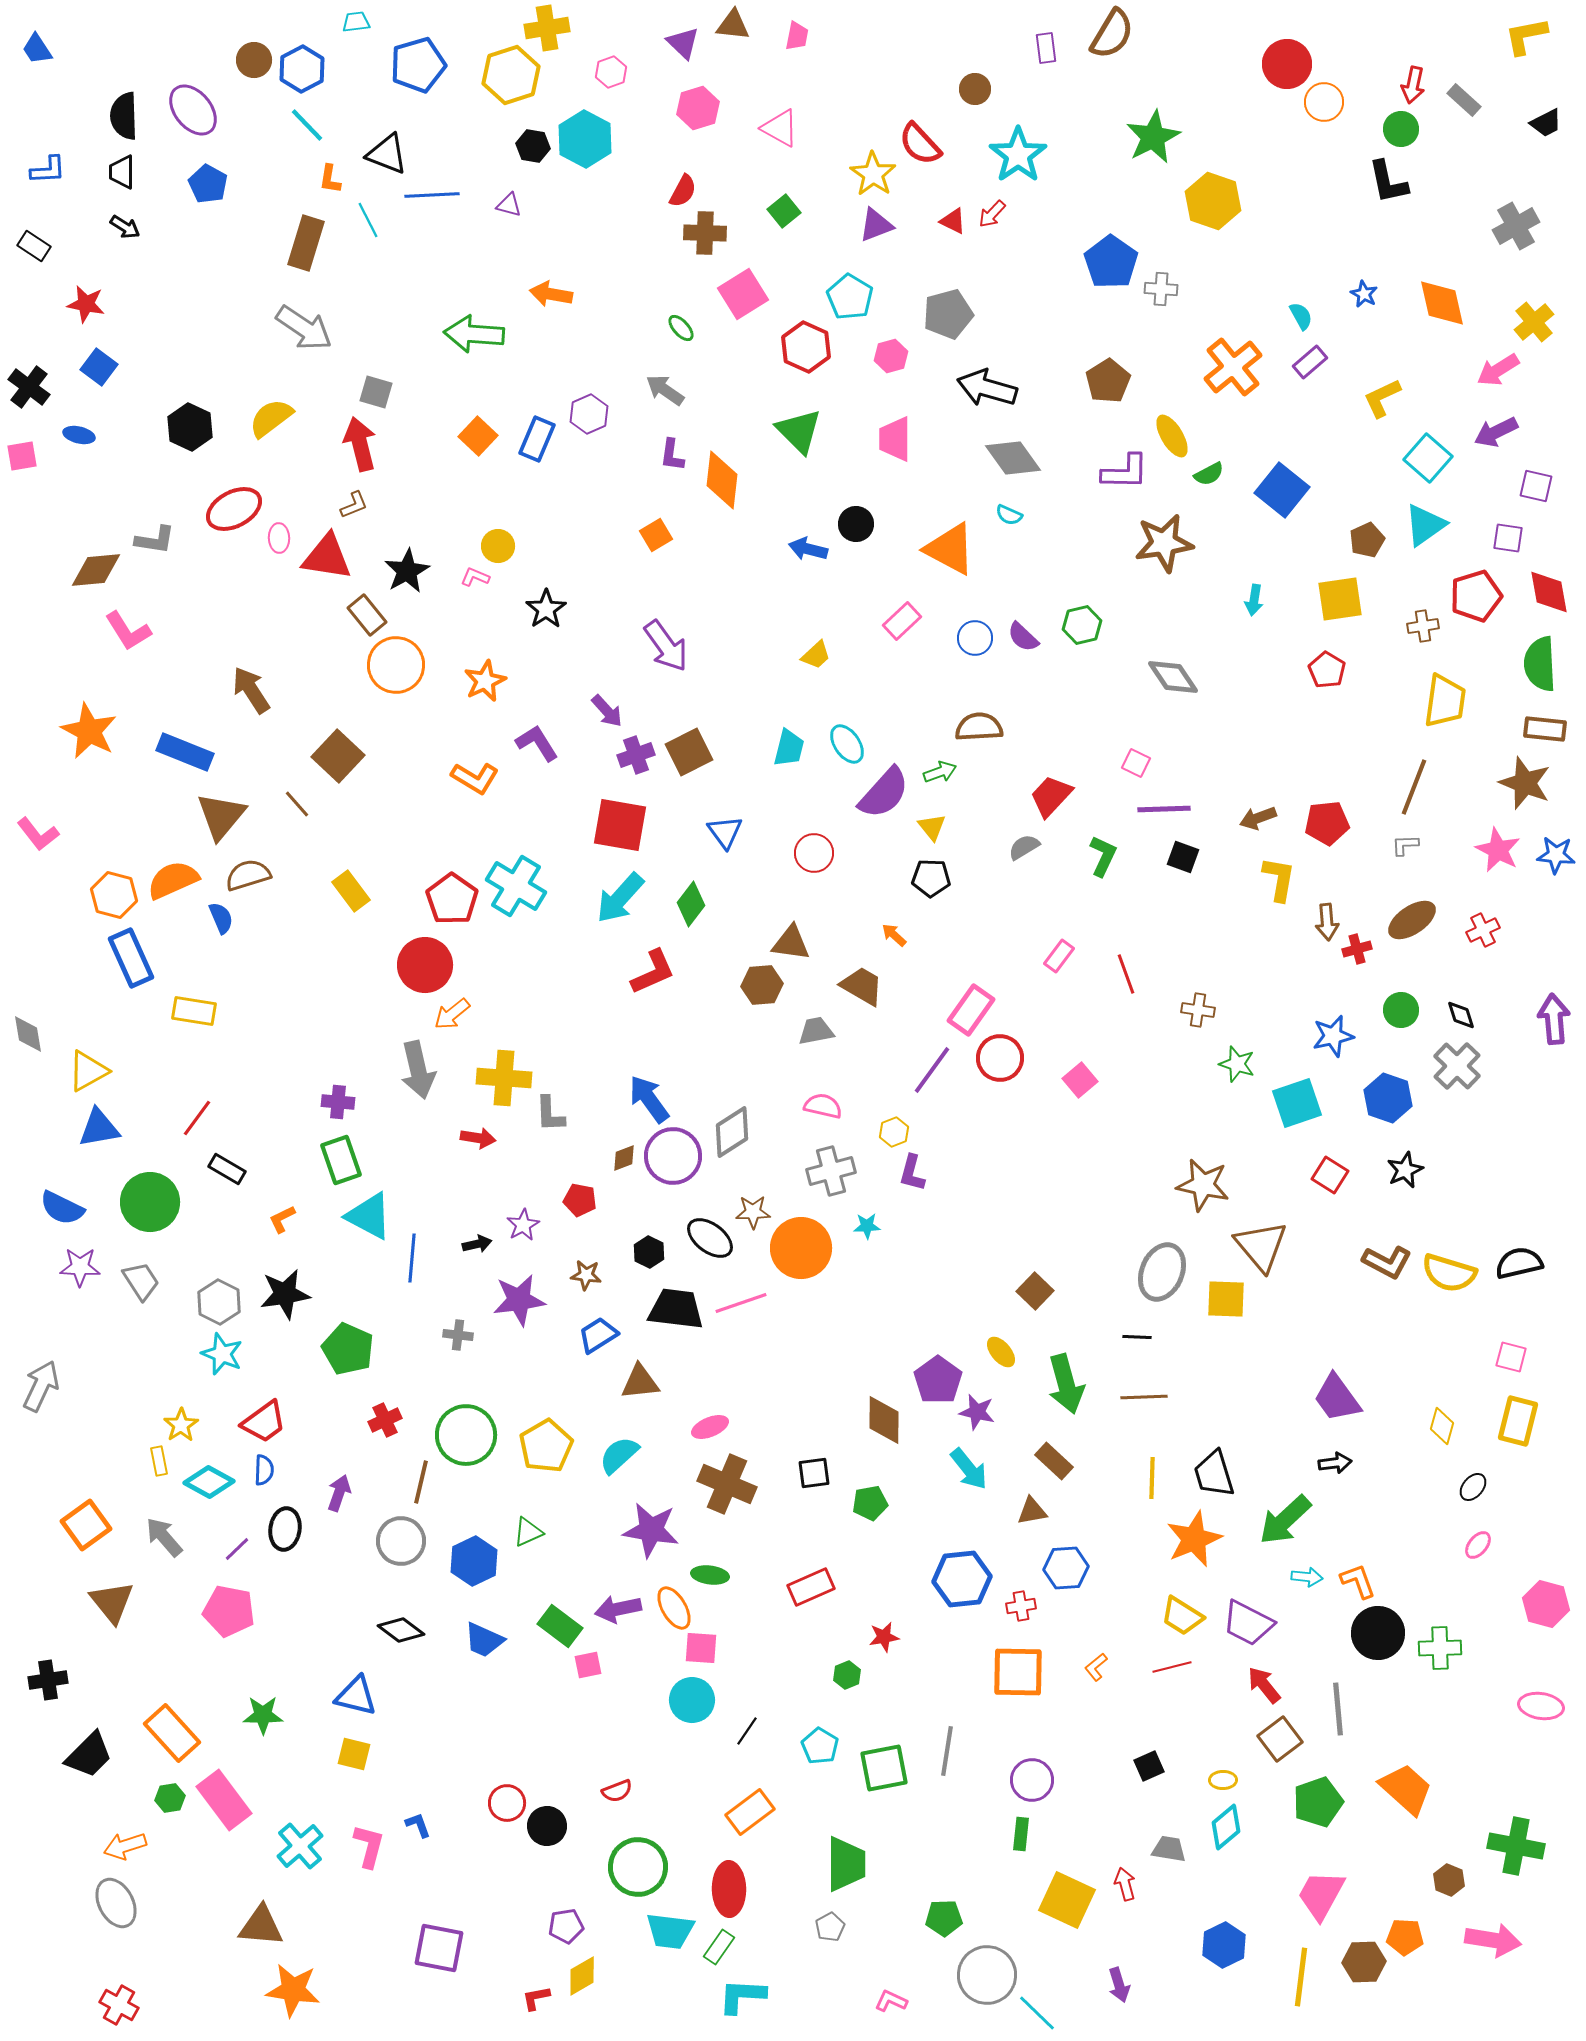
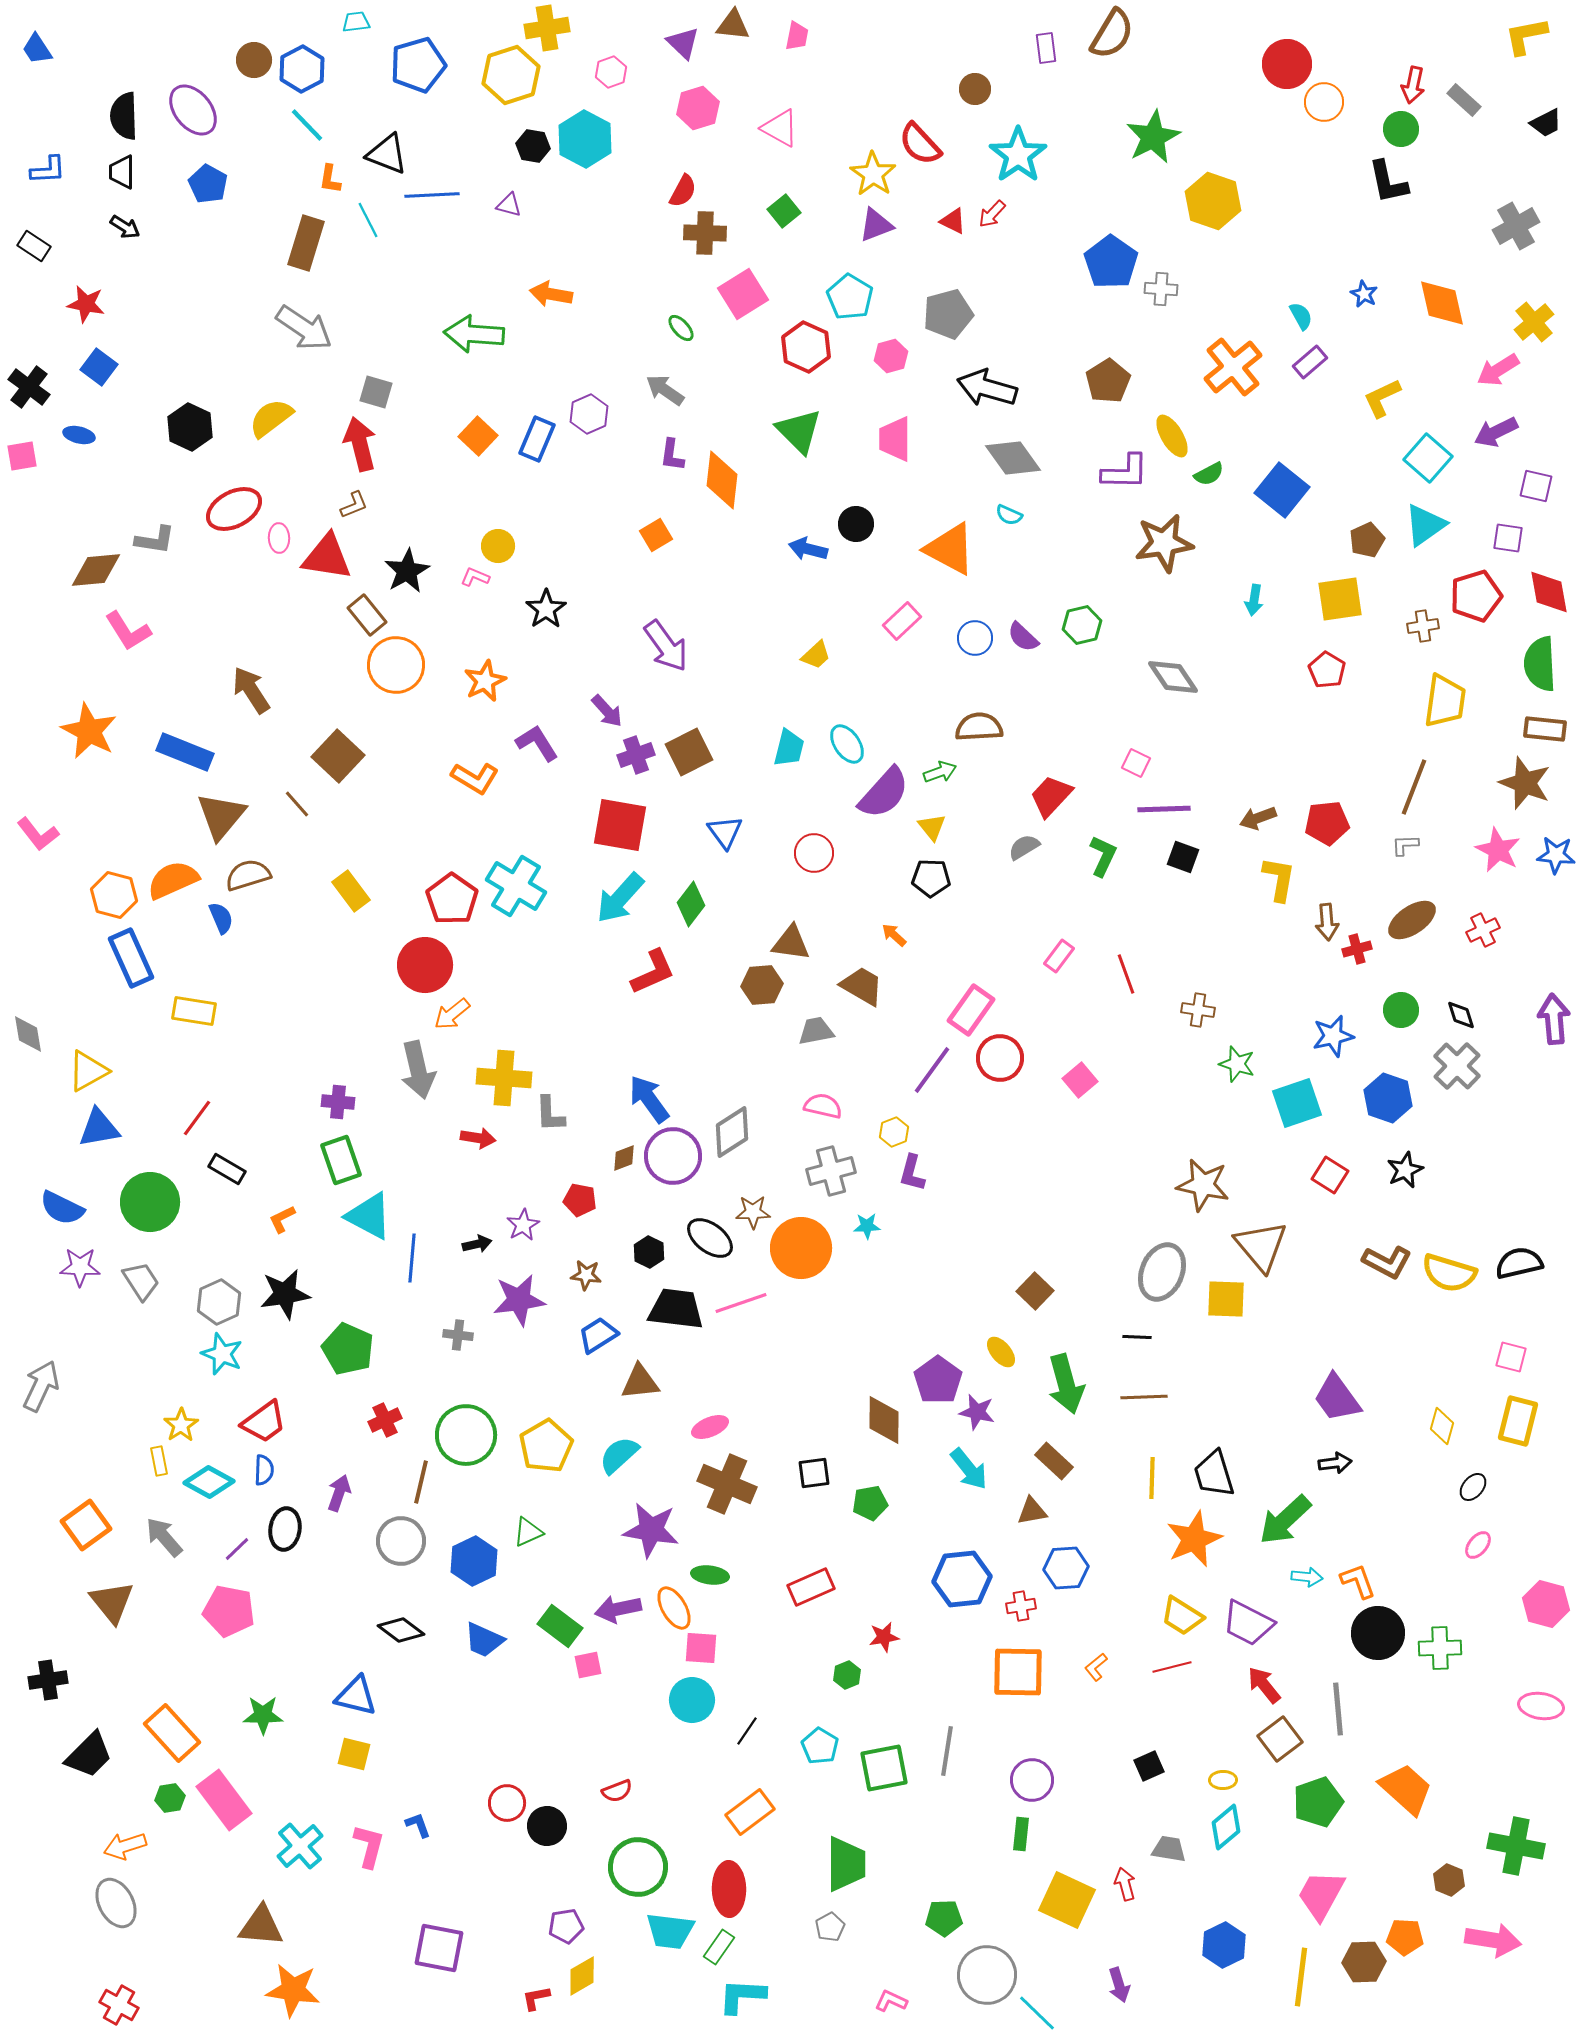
gray hexagon at (219, 1302): rotated 9 degrees clockwise
